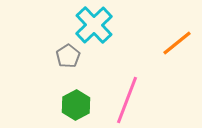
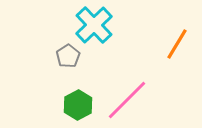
orange line: moved 1 px down; rotated 20 degrees counterclockwise
pink line: rotated 24 degrees clockwise
green hexagon: moved 2 px right
